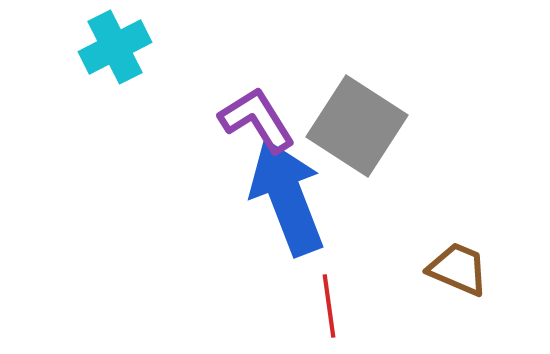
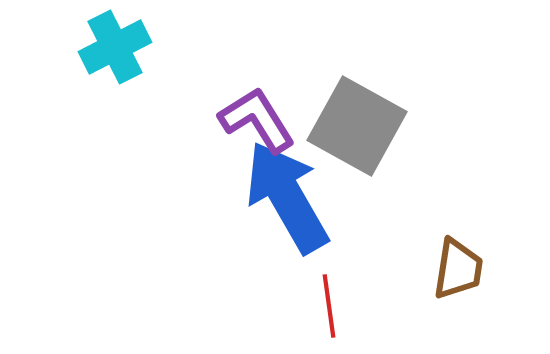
gray square: rotated 4 degrees counterclockwise
blue arrow: rotated 9 degrees counterclockwise
brown trapezoid: rotated 76 degrees clockwise
